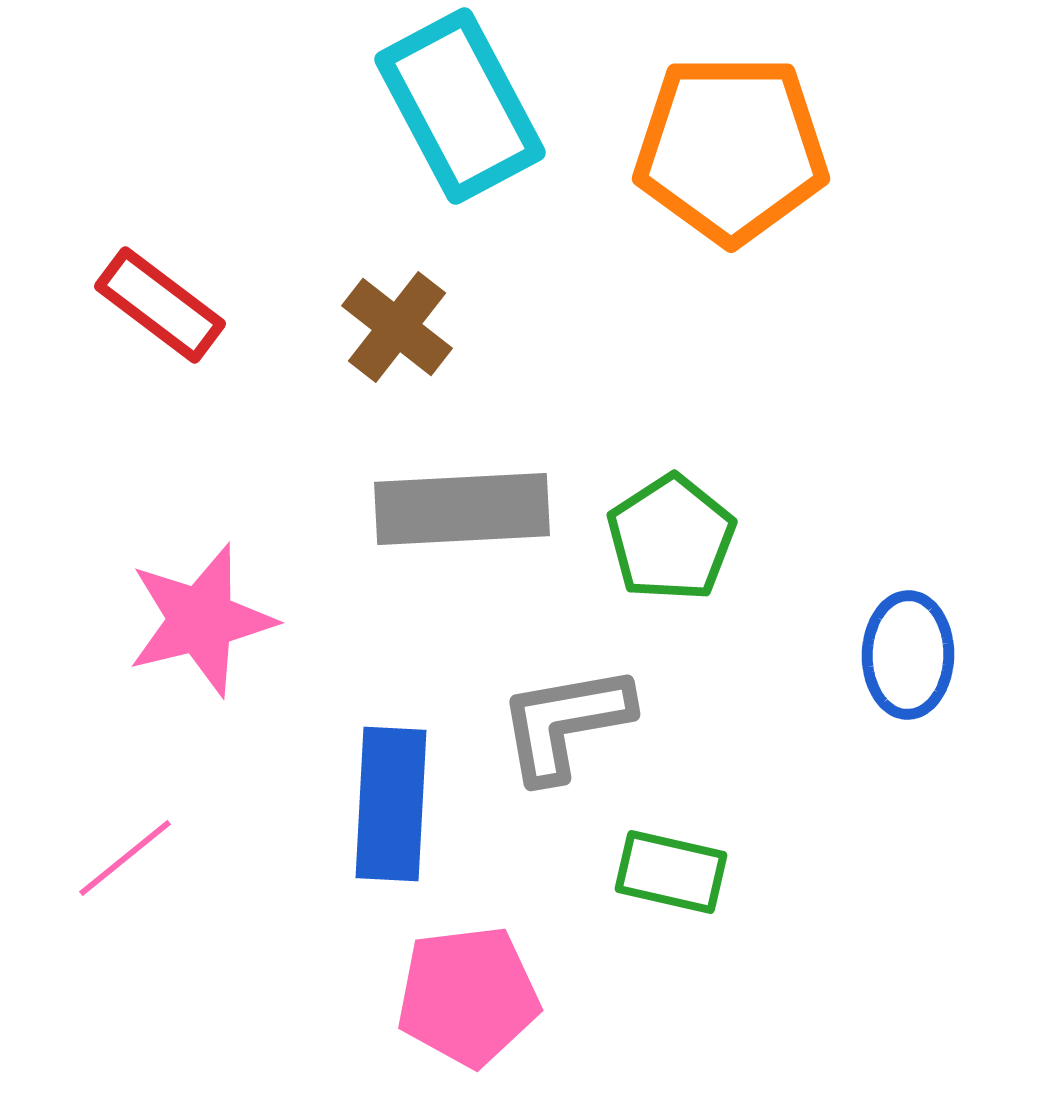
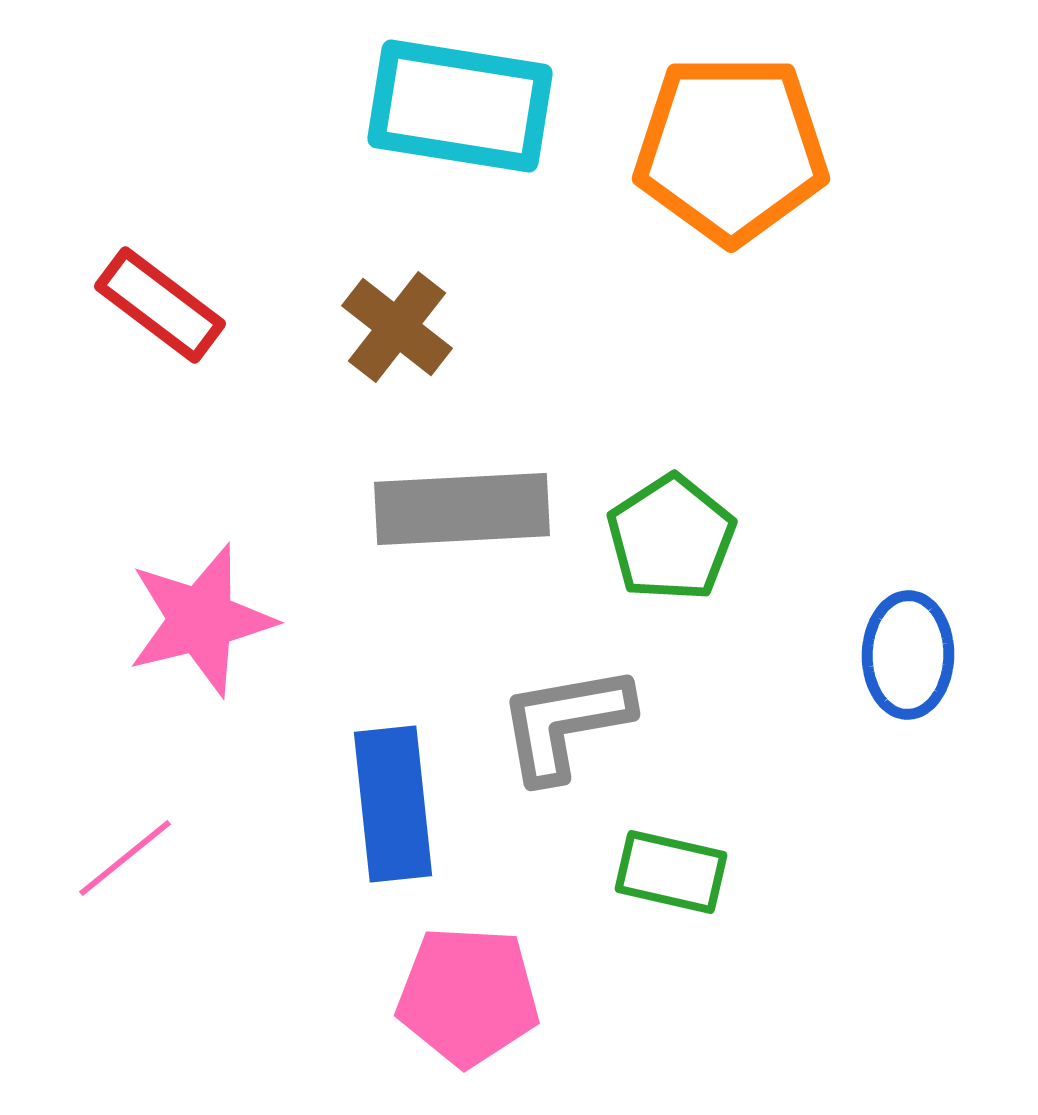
cyan rectangle: rotated 53 degrees counterclockwise
blue rectangle: moved 2 px right; rotated 9 degrees counterclockwise
pink pentagon: rotated 10 degrees clockwise
